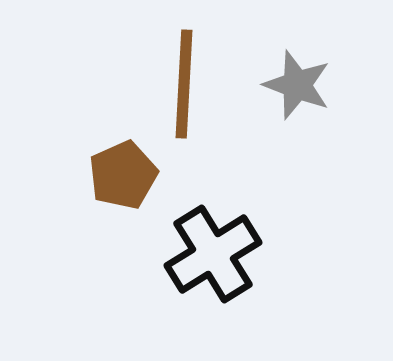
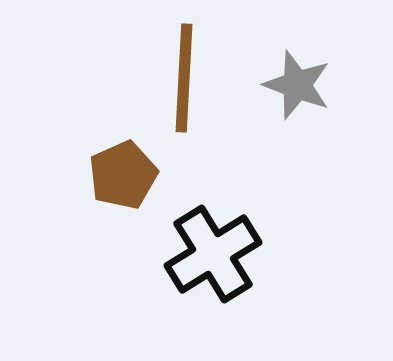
brown line: moved 6 px up
